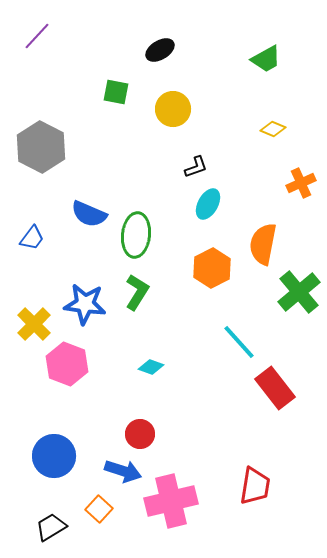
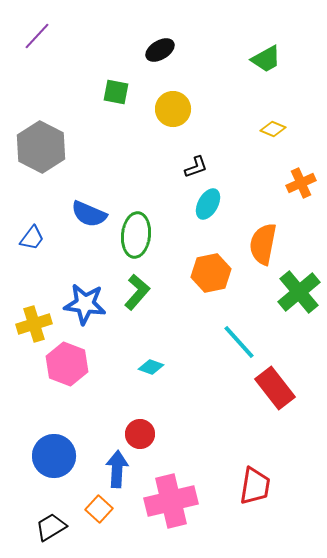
orange hexagon: moved 1 px left, 5 px down; rotated 15 degrees clockwise
green L-shape: rotated 9 degrees clockwise
yellow cross: rotated 28 degrees clockwise
blue arrow: moved 6 px left, 2 px up; rotated 105 degrees counterclockwise
